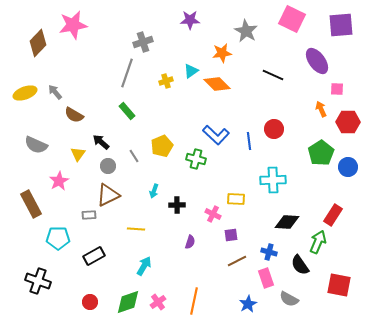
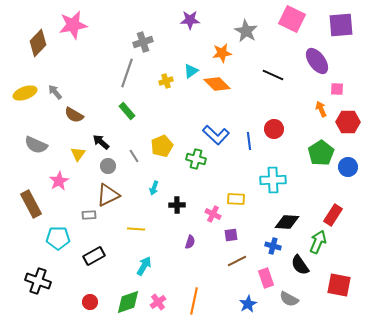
cyan arrow at (154, 191): moved 3 px up
blue cross at (269, 252): moved 4 px right, 6 px up
